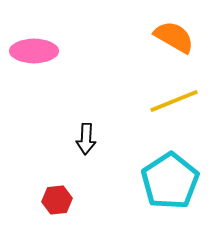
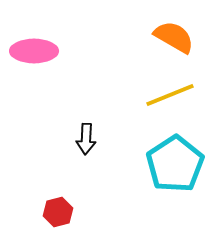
yellow line: moved 4 px left, 6 px up
cyan pentagon: moved 5 px right, 17 px up
red hexagon: moved 1 px right, 12 px down; rotated 8 degrees counterclockwise
